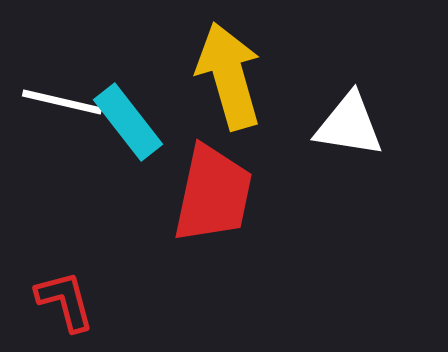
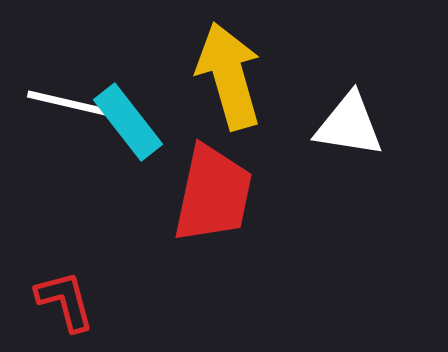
white line: moved 5 px right, 1 px down
